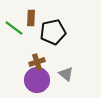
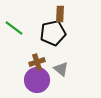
brown rectangle: moved 29 px right, 4 px up
black pentagon: moved 1 px down
gray triangle: moved 5 px left, 5 px up
